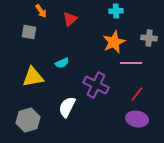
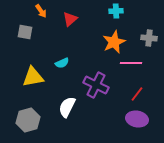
gray square: moved 4 px left
